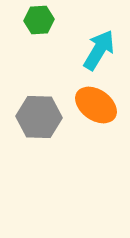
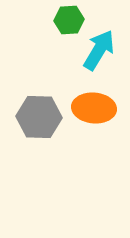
green hexagon: moved 30 px right
orange ellipse: moved 2 px left, 3 px down; rotated 30 degrees counterclockwise
